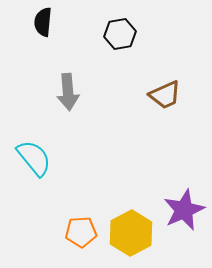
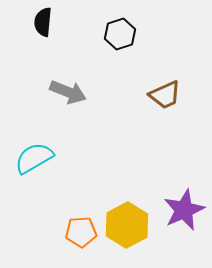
black hexagon: rotated 8 degrees counterclockwise
gray arrow: rotated 63 degrees counterclockwise
cyan semicircle: rotated 81 degrees counterclockwise
yellow hexagon: moved 4 px left, 8 px up
